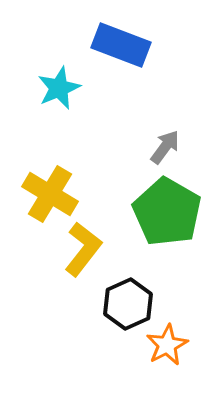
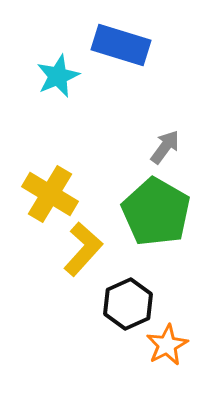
blue rectangle: rotated 4 degrees counterclockwise
cyan star: moved 1 px left, 12 px up
green pentagon: moved 11 px left
yellow L-shape: rotated 4 degrees clockwise
